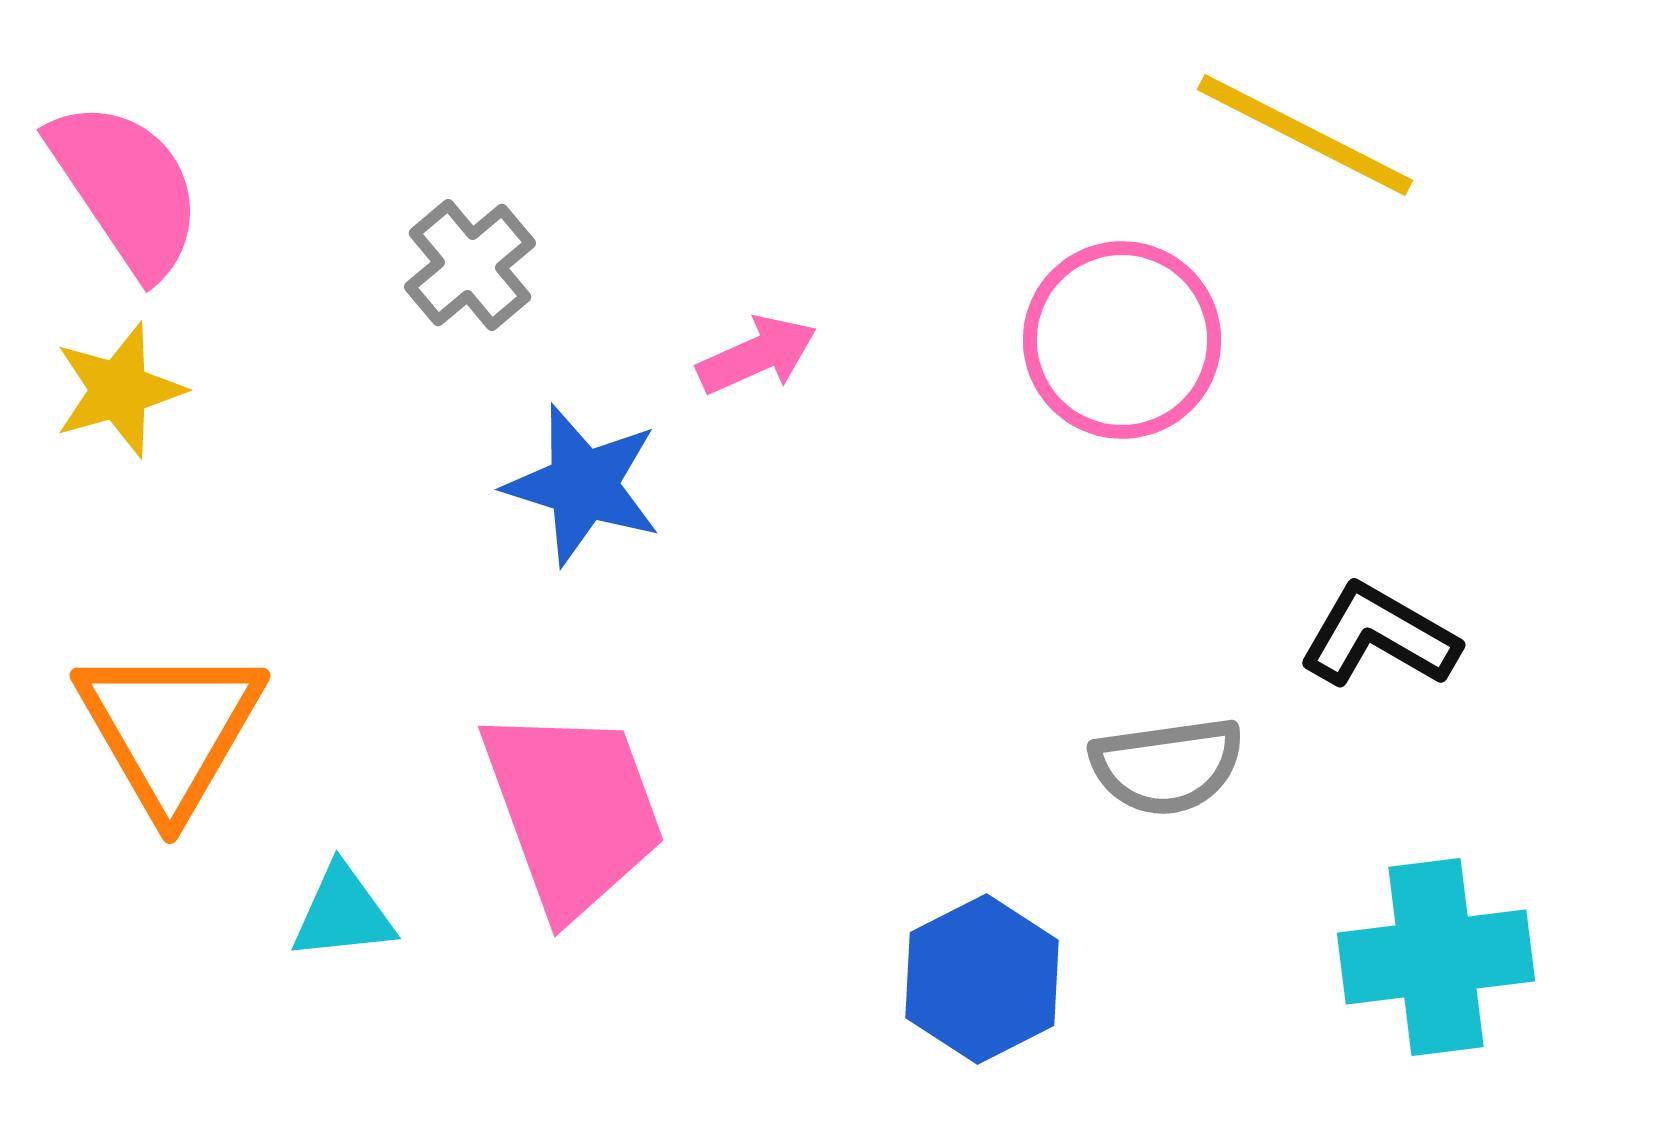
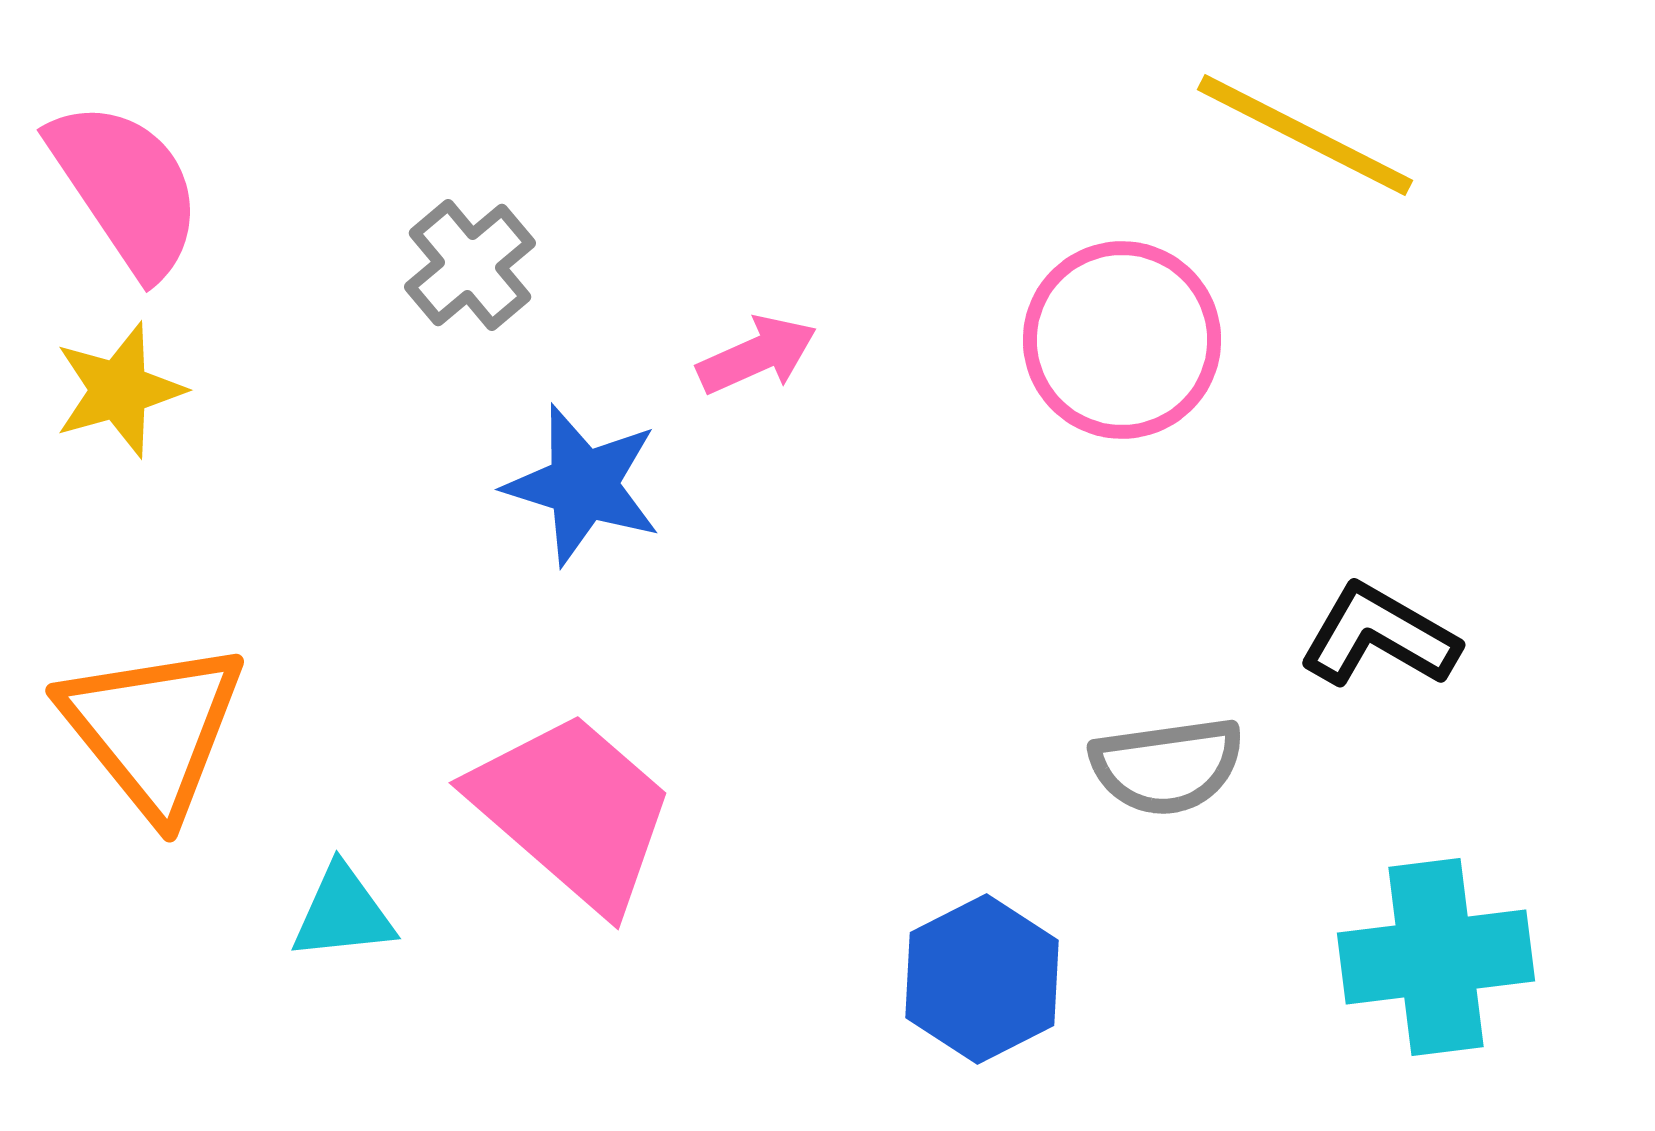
orange triangle: moved 17 px left; rotated 9 degrees counterclockwise
pink trapezoid: rotated 29 degrees counterclockwise
